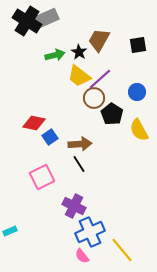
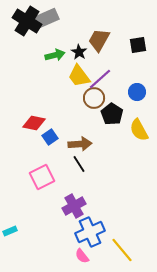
yellow trapezoid: rotated 15 degrees clockwise
purple cross: rotated 35 degrees clockwise
